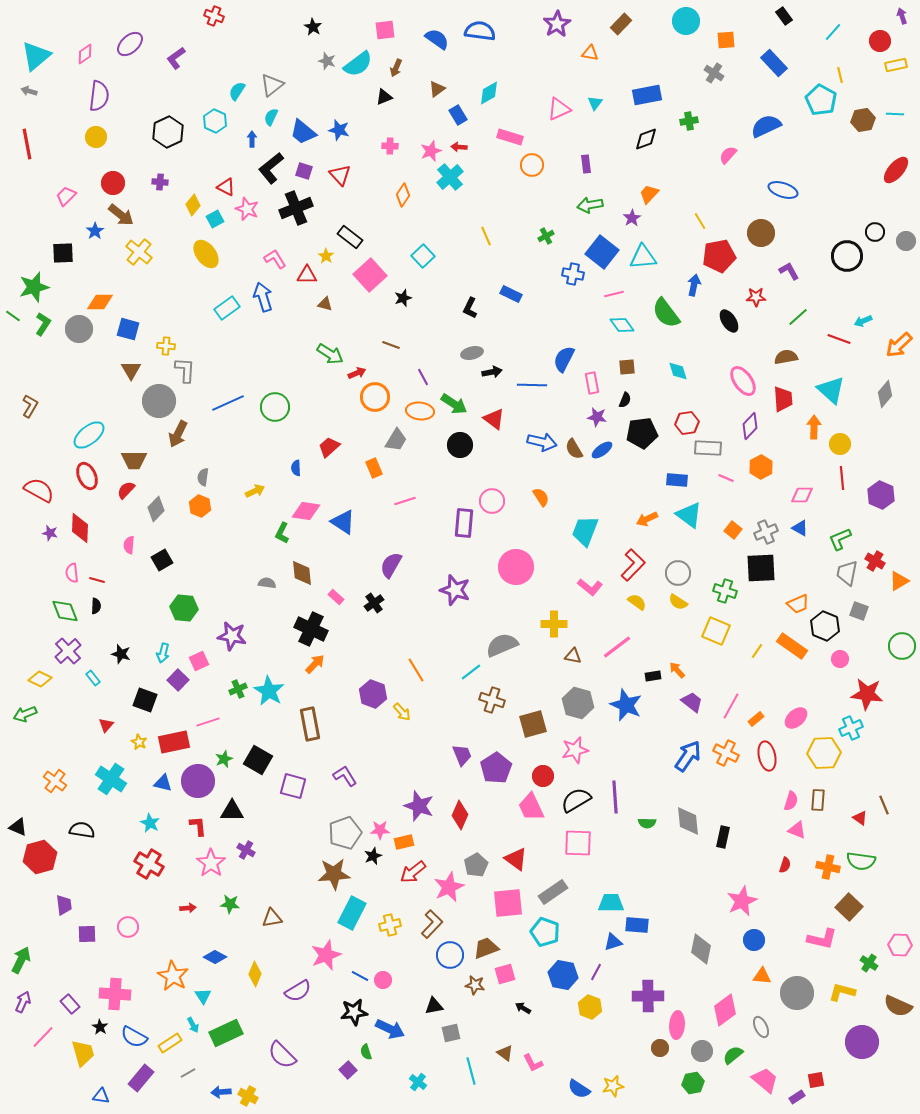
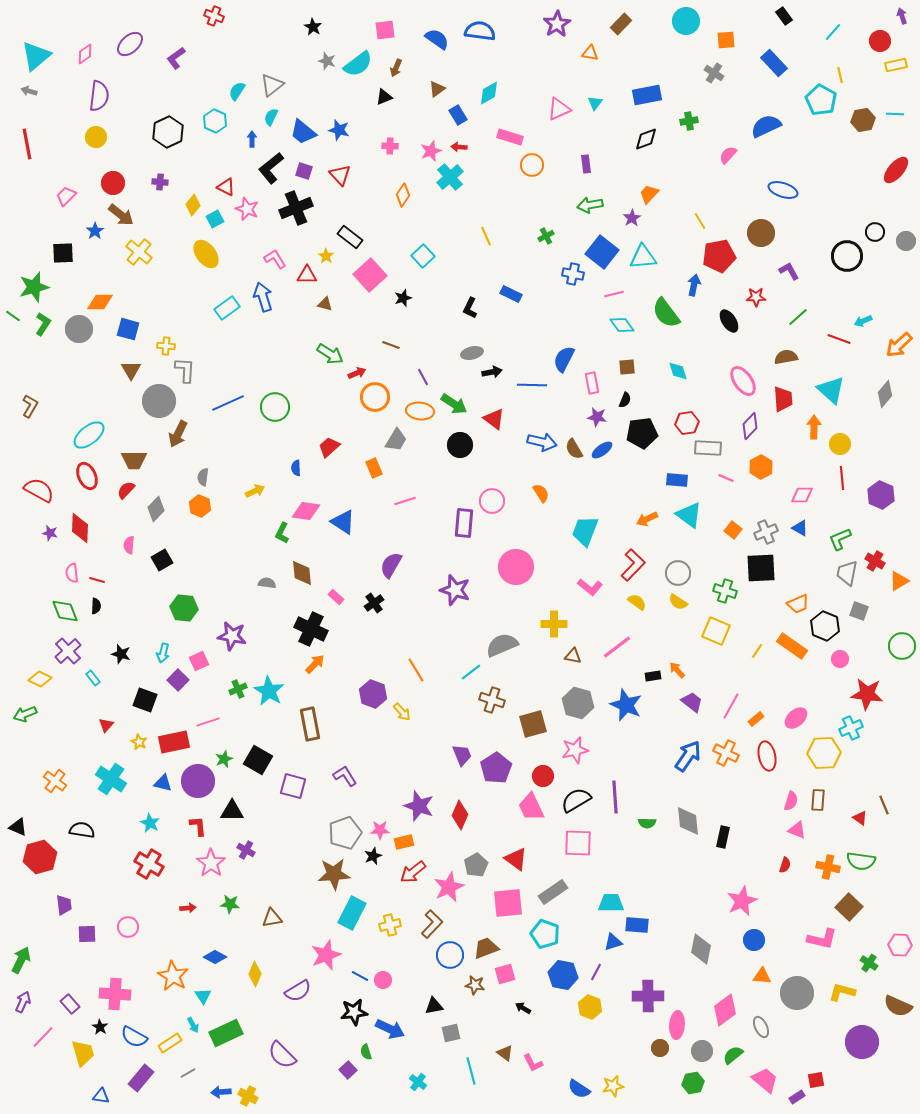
orange semicircle at (541, 497): moved 4 px up
cyan pentagon at (545, 932): moved 2 px down
